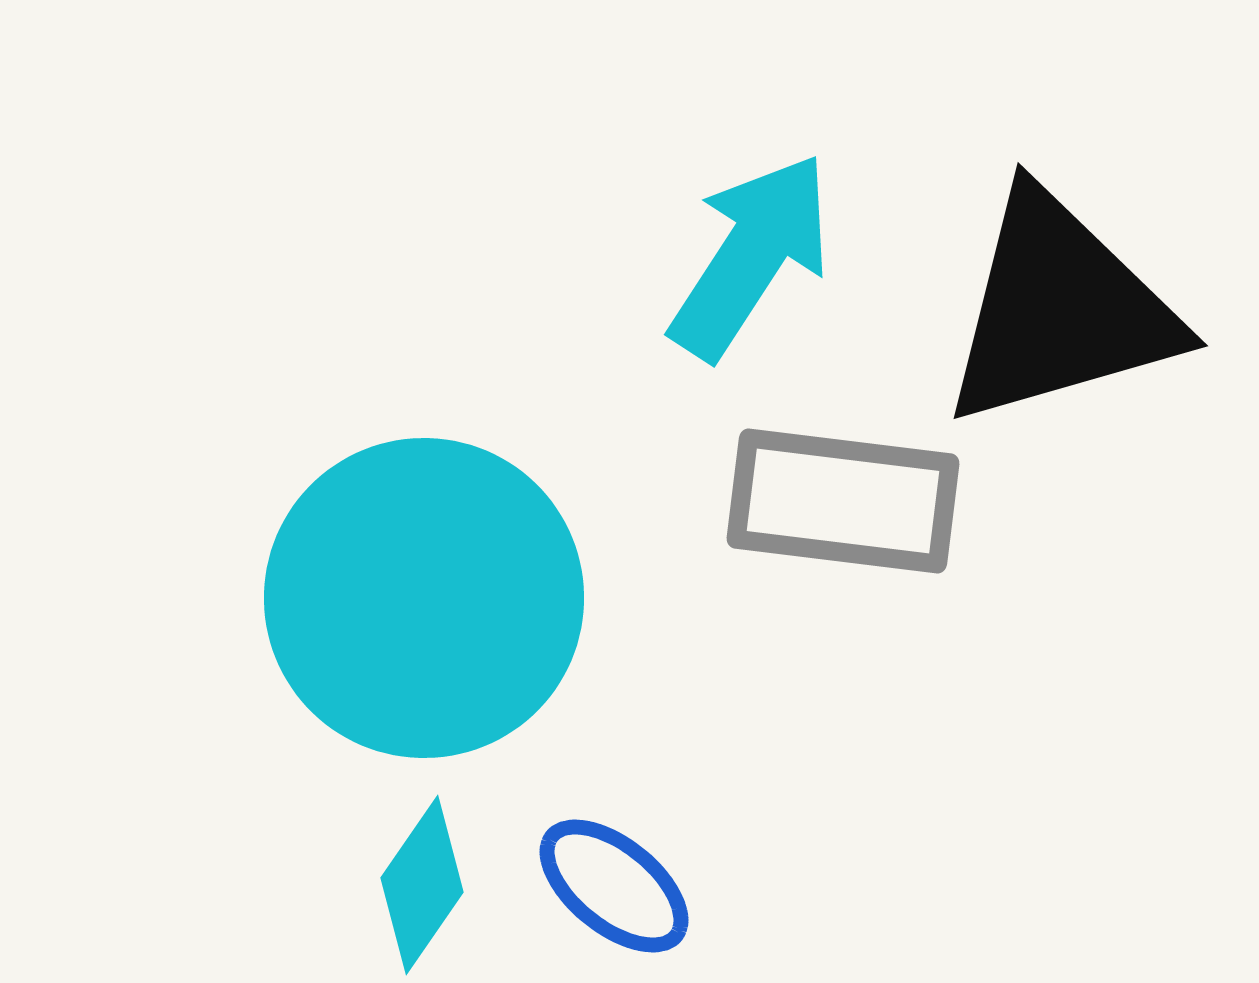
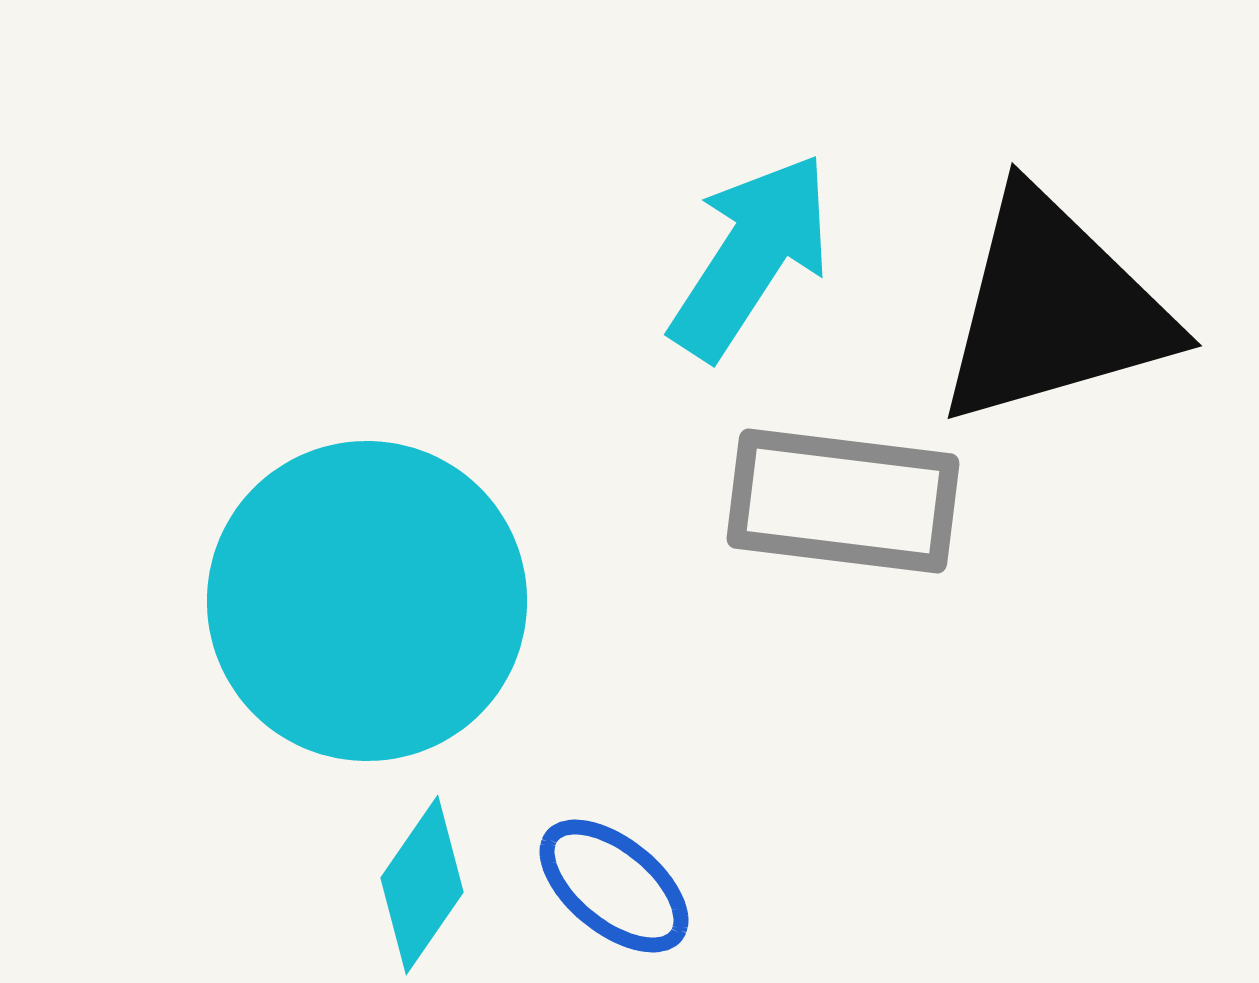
black triangle: moved 6 px left
cyan circle: moved 57 px left, 3 px down
